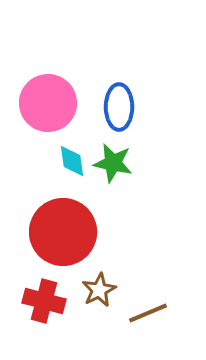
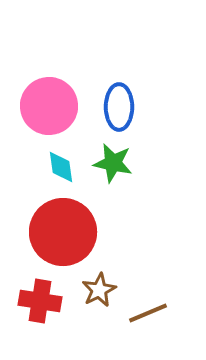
pink circle: moved 1 px right, 3 px down
cyan diamond: moved 11 px left, 6 px down
red cross: moved 4 px left; rotated 6 degrees counterclockwise
